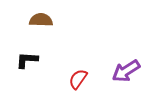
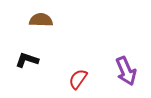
black L-shape: rotated 15 degrees clockwise
purple arrow: rotated 80 degrees counterclockwise
